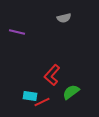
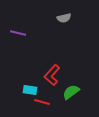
purple line: moved 1 px right, 1 px down
cyan rectangle: moved 6 px up
red line: rotated 42 degrees clockwise
